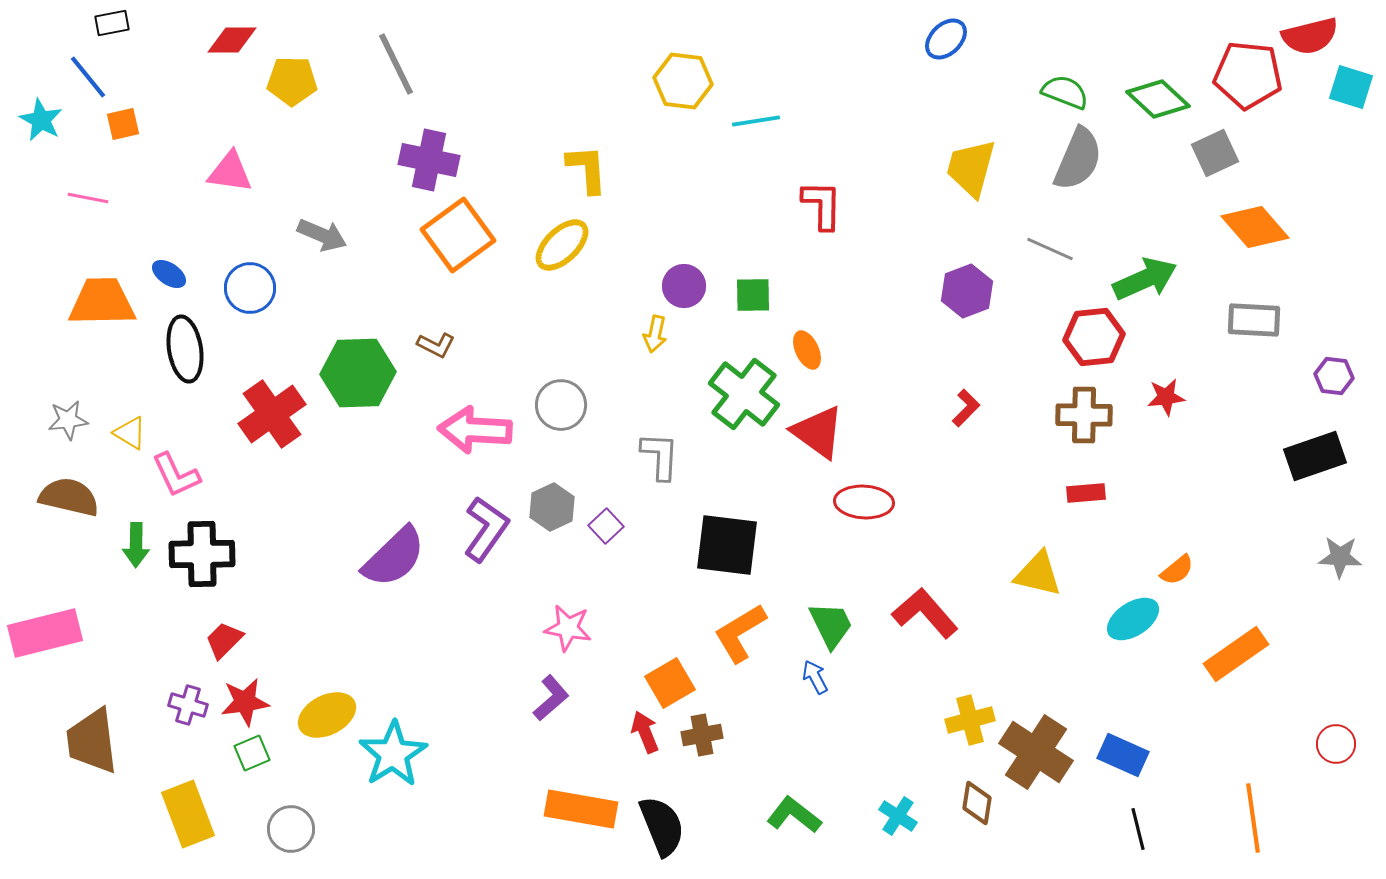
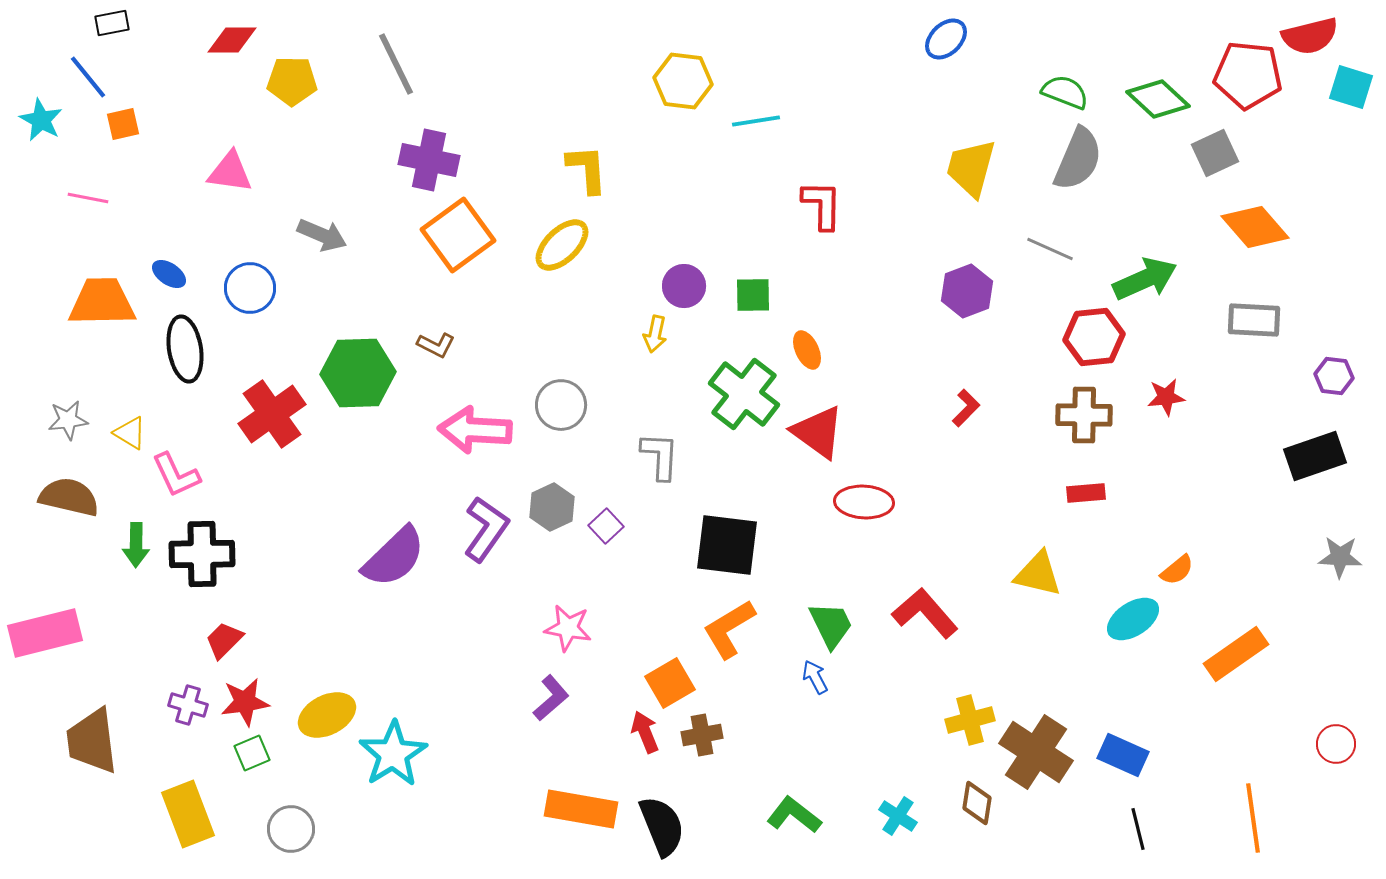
orange L-shape at (740, 633): moved 11 px left, 4 px up
